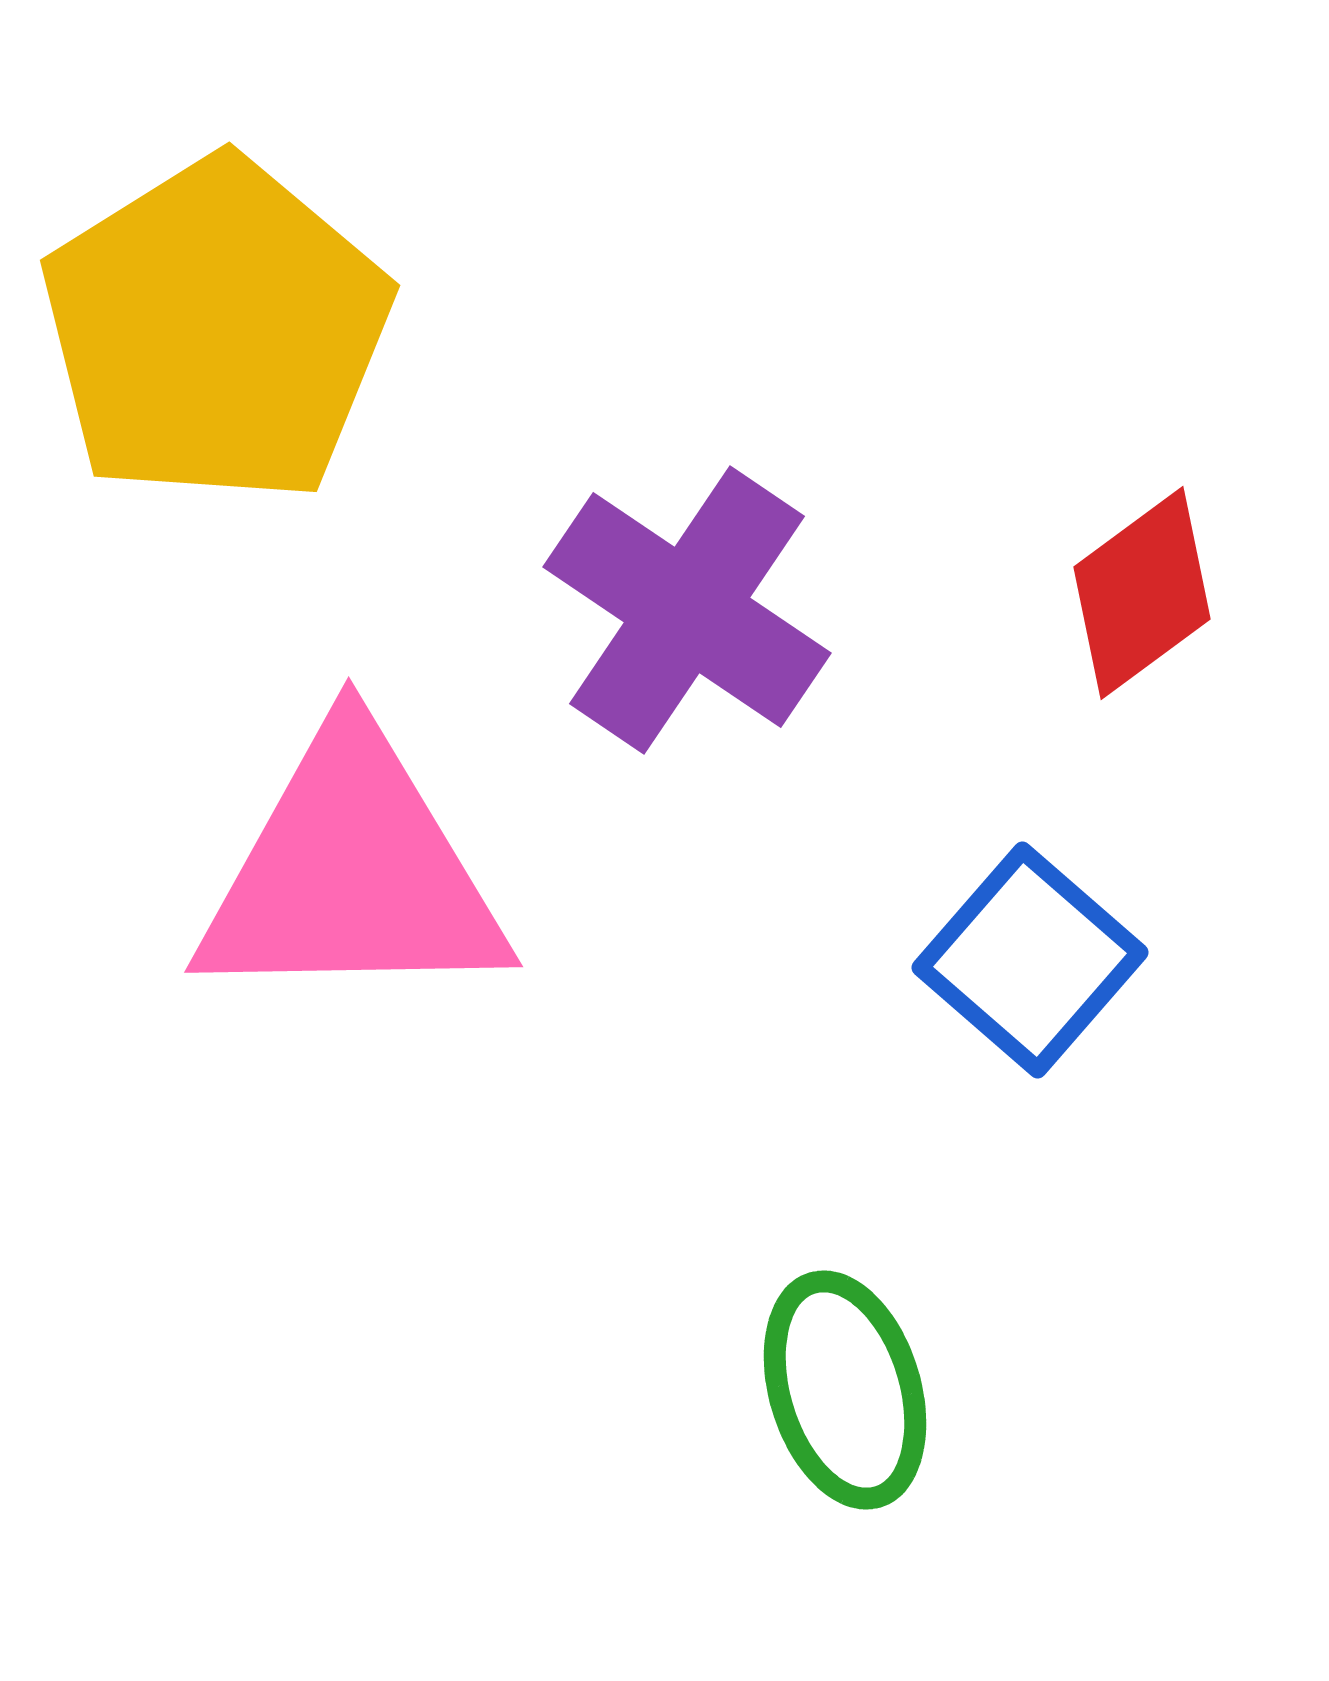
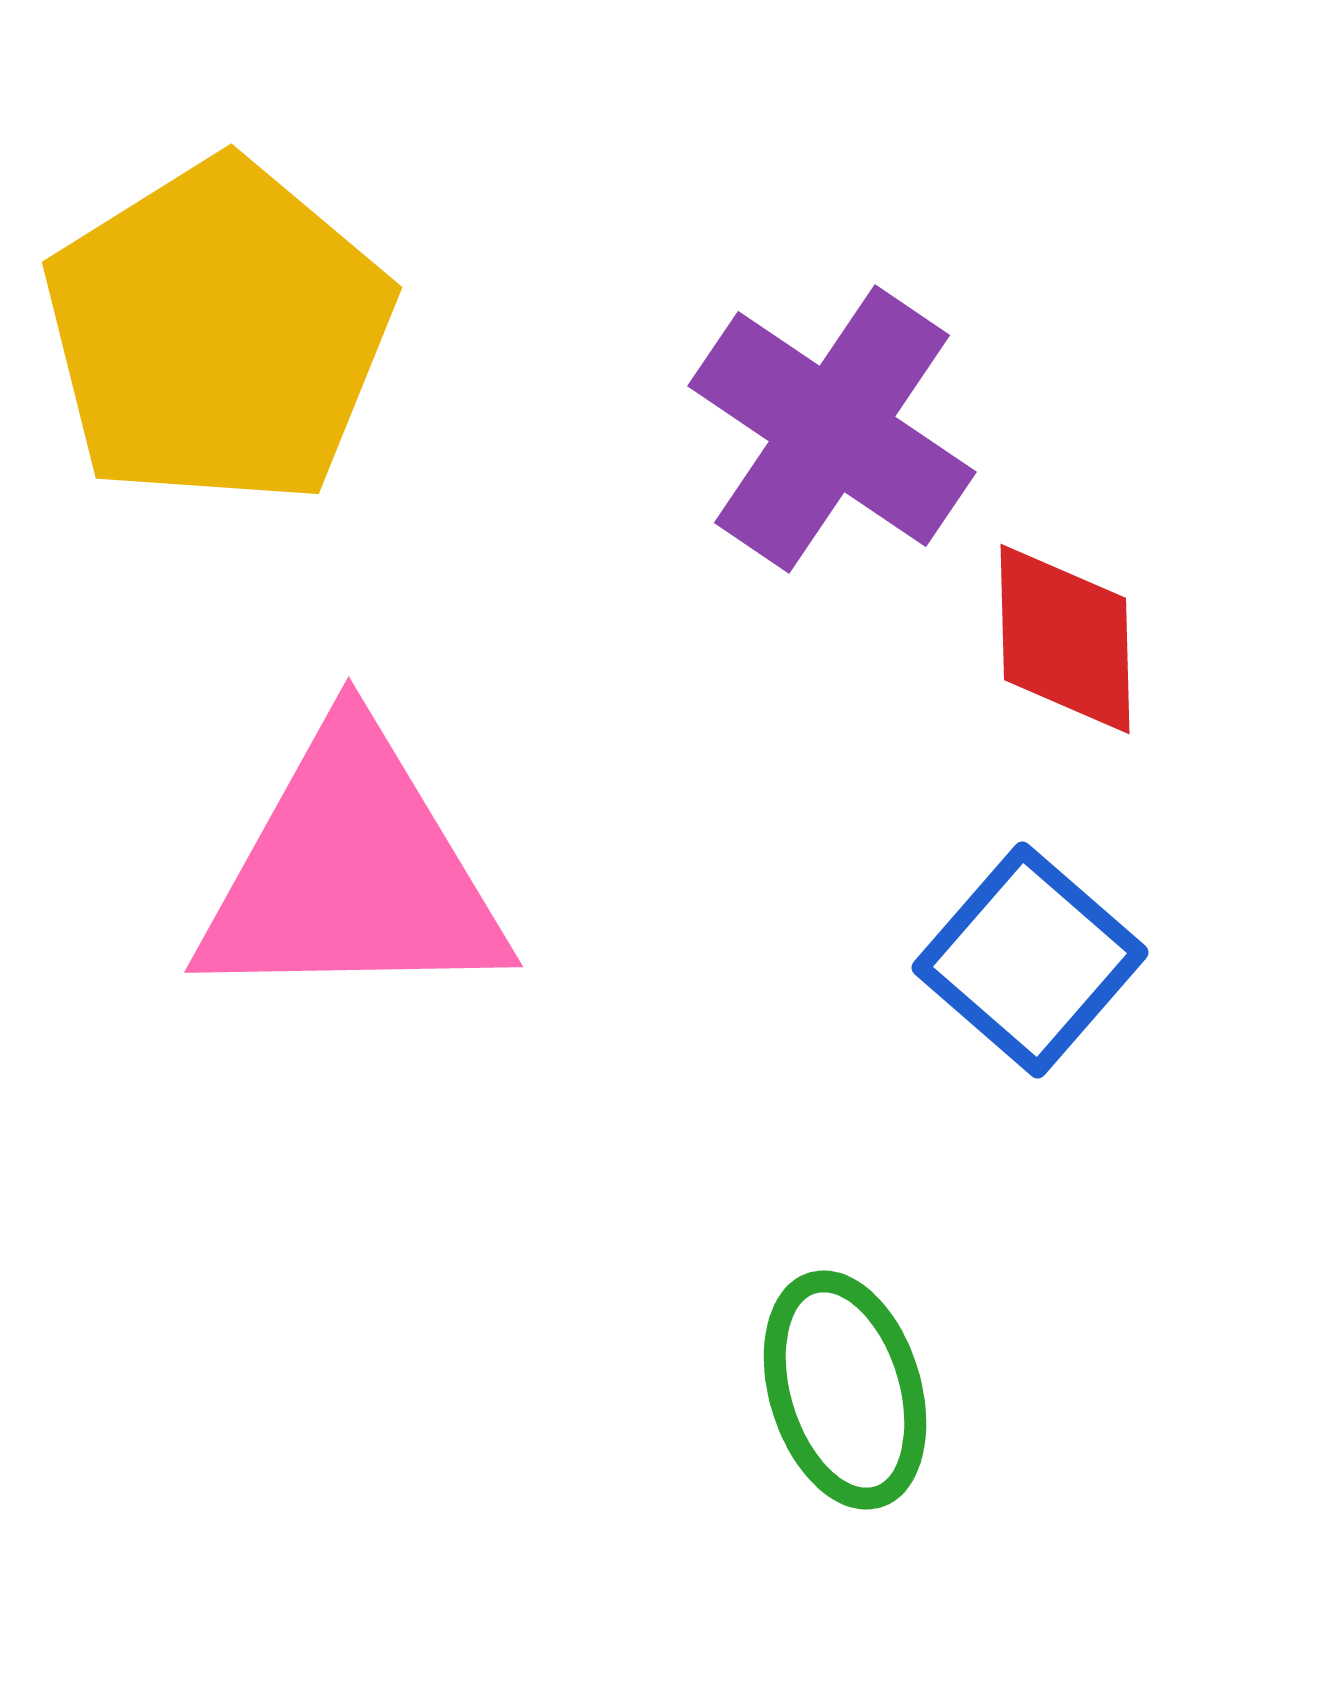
yellow pentagon: moved 2 px right, 2 px down
red diamond: moved 77 px left, 46 px down; rotated 55 degrees counterclockwise
purple cross: moved 145 px right, 181 px up
